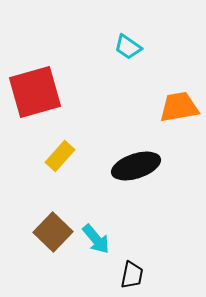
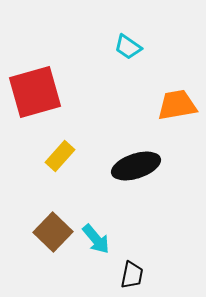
orange trapezoid: moved 2 px left, 2 px up
